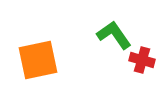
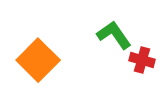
orange square: rotated 33 degrees counterclockwise
